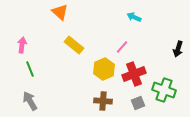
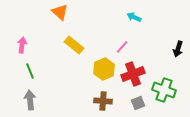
green line: moved 2 px down
red cross: moved 1 px left
gray arrow: moved 1 px up; rotated 24 degrees clockwise
